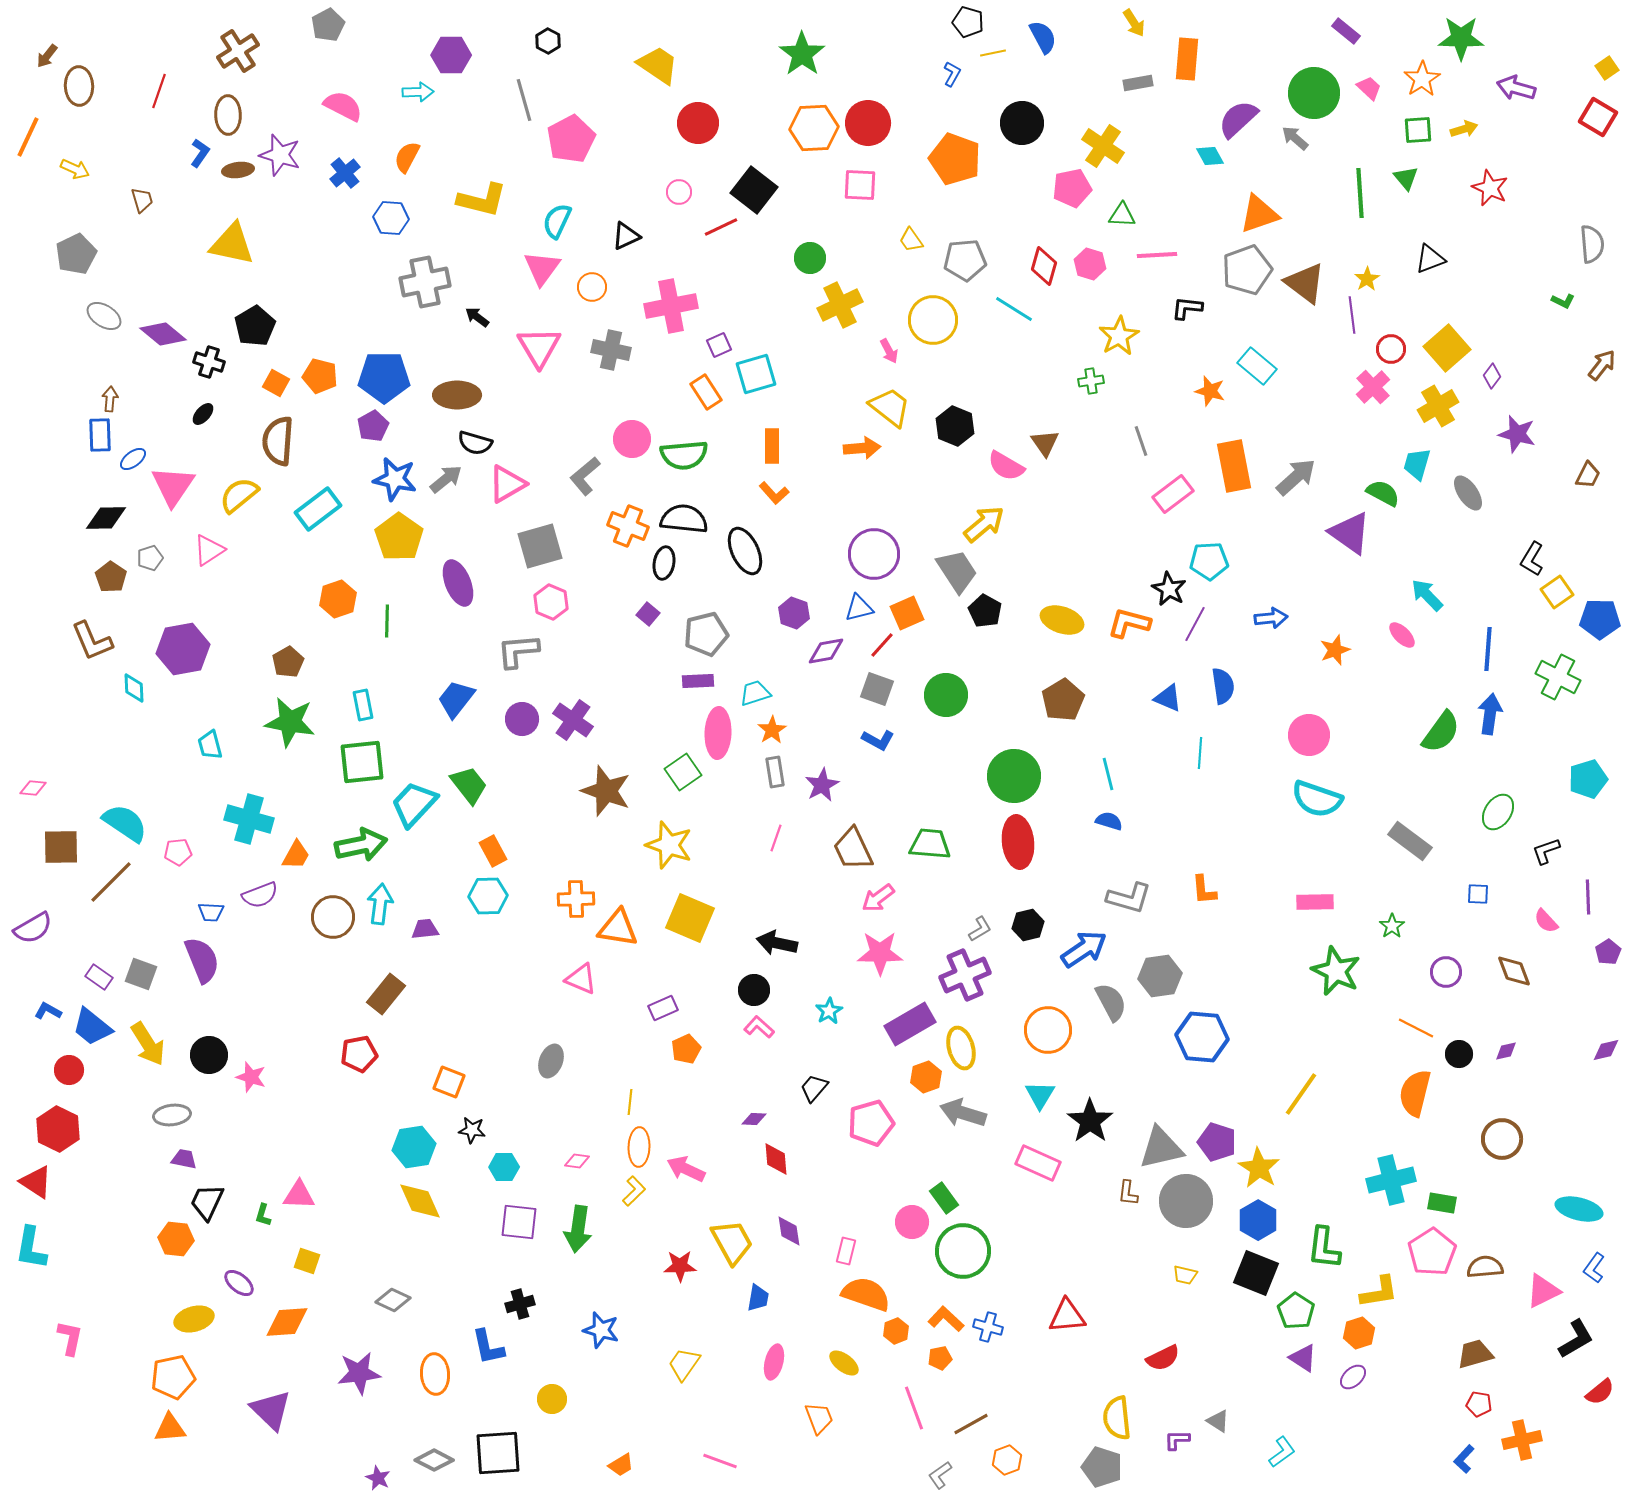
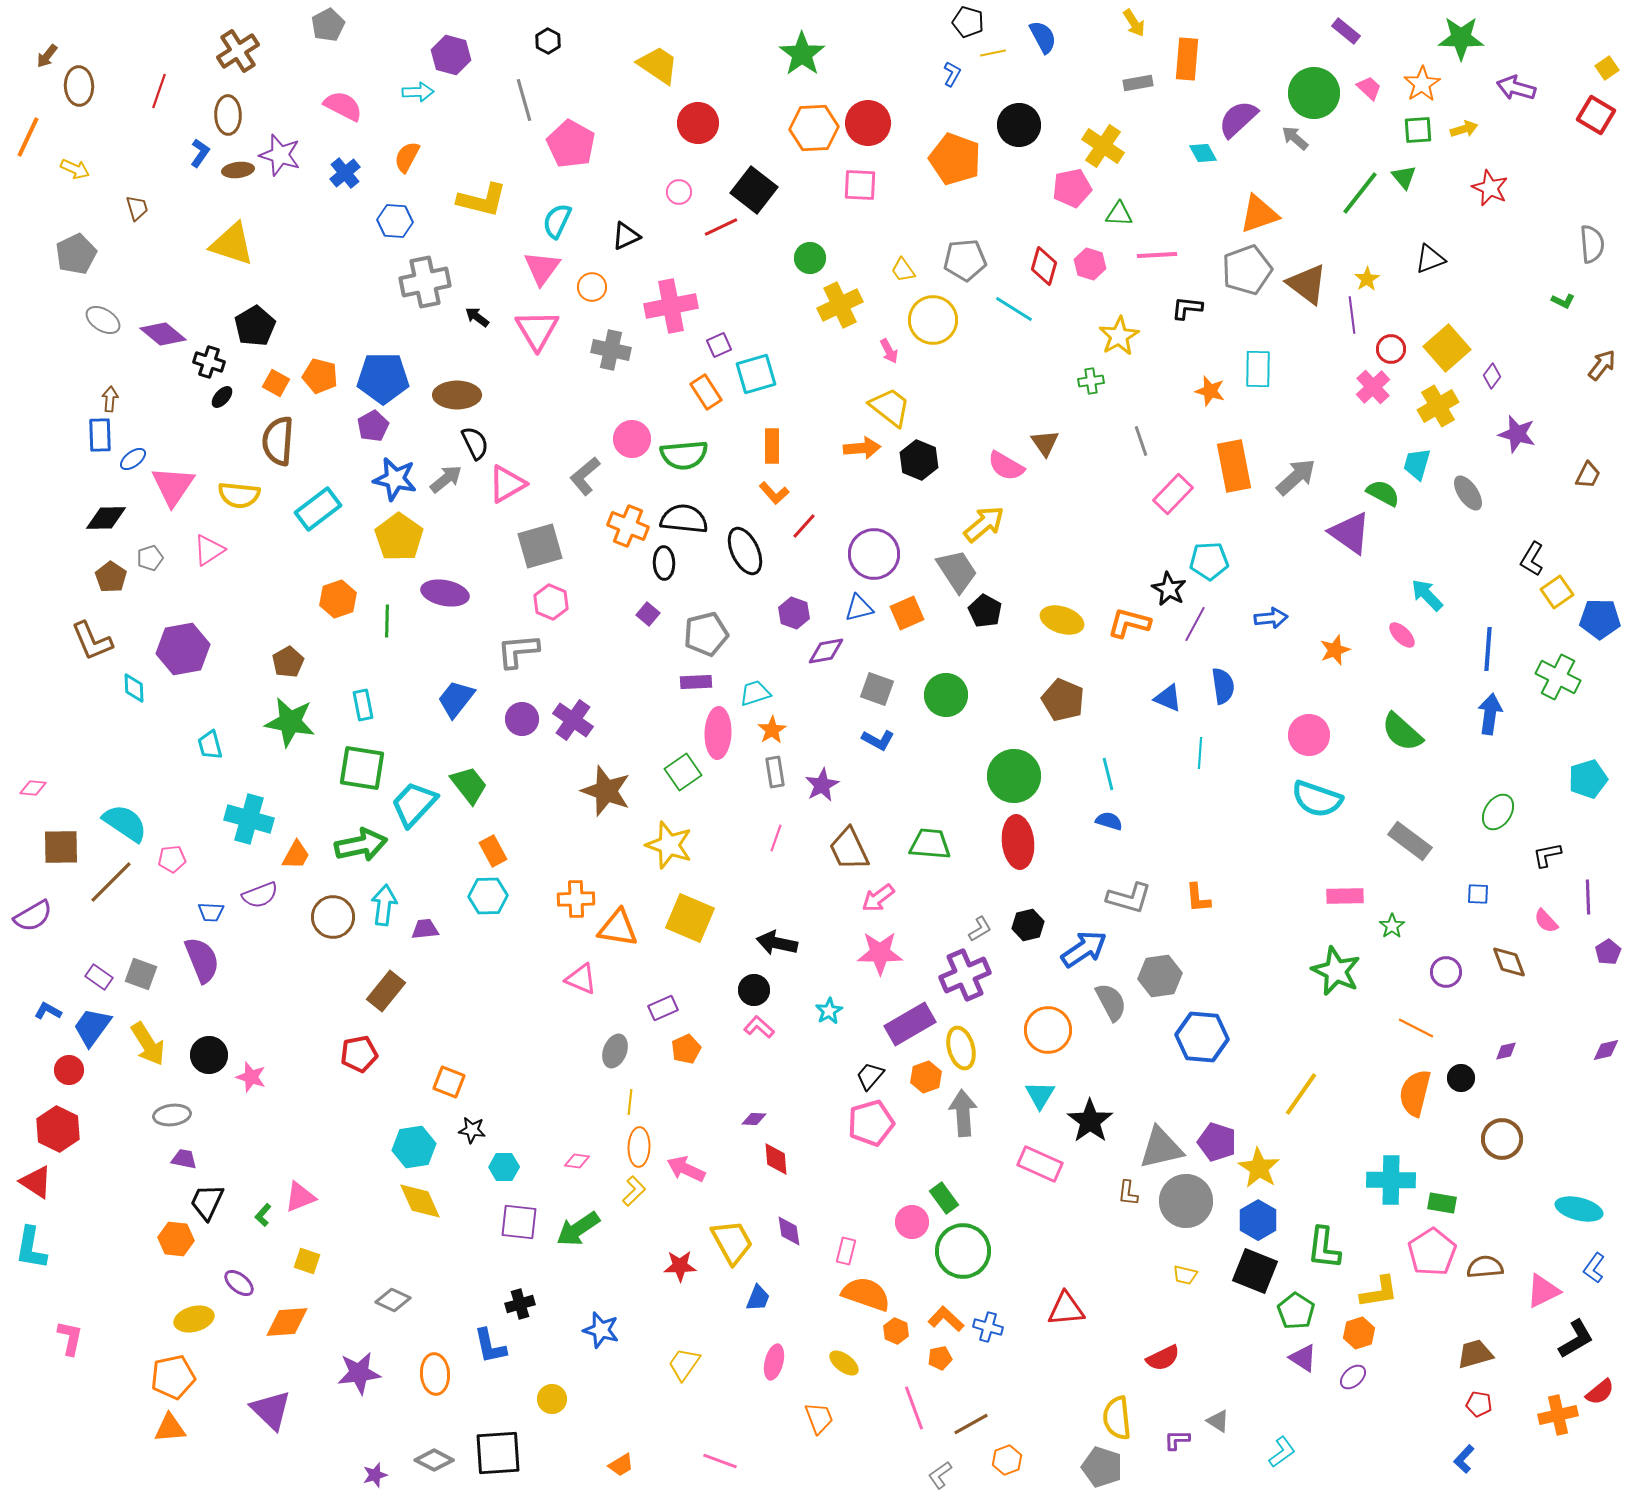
purple hexagon at (451, 55): rotated 15 degrees clockwise
orange star at (1422, 79): moved 5 px down
red square at (1598, 117): moved 2 px left, 2 px up
black circle at (1022, 123): moved 3 px left, 2 px down
pink pentagon at (571, 139): moved 5 px down; rotated 15 degrees counterclockwise
cyan diamond at (1210, 156): moved 7 px left, 3 px up
green triangle at (1406, 178): moved 2 px left, 1 px up
green line at (1360, 193): rotated 42 degrees clockwise
brown trapezoid at (142, 200): moved 5 px left, 8 px down
green triangle at (1122, 215): moved 3 px left, 1 px up
blue hexagon at (391, 218): moved 4 px right, 3 px down
yellow trapezoid at (911, 240): moved 8 px left, 30 px down
yellow triangle at (232, 244): rotated 6 degrees clockwise
brown triangle at (1305, 283): moved 2 px right, 1 px down
gray ellipse at (104, 316): moved 1 px left, 4 px down
pink triangle at (539, 347): moved 2 px left, 17 px up
cyan rectangle at (1257, 366): moved 1 px right, 3 px down; rotated 51 degrees clockwise
blue pentagon at (384, 377): moved 1 px left, 1 px down
black ellipse at (203, 414): moved 19 px right, 17 px up
black hexagon at (955, 426): moved 36 px left, 34 px down
black semicircle at (475, 443): rotated 132 degrees counterclockwise
pink rectangle at (1173, 494): rotated 9 degrees counterclockwise
yellow semicircle at (239, 495): rotated 135 degrees counterclockwise
black ellipse at (664, 563): rotated 12 degrees counterclockwise
purple ellipse at (458, 583): moved 13 px left, 10 px down; rotated 57 degrees counterclockwise
red line at (882, 645): moved 78 px left, 119 px up
purple rectangle at (698, 681): moved 2 px left, 1 px down
brown pentagon at (1063, 700): rotated 18 degrees counterclockwise
green semicircle at (1441, 732): moved 39 px left; rotated 96 degrees clockwise
green square at (362, 762): moved 6 px down; rotated 15 degrees clockwise
brown trapezoid at (853, 849): moved 4 px left
black L-shape at (1546, 851): moved 1 px right, 4 px down; rotated 8 degrees clockwise
pink pentagon at (178, 852): moved 6 px left, 7 px down
orange L-shape at (1204, 890): moved 6 px left, 8 px down
pink rectangle at (1315, 902): moved 30 px right, 6 px up
cyan arrow at (380, 904): moved 4 px right, 1 px down
purple semicircle at (33, 928): moved 12 px up
brown diamond at (1514, 971): moved 5 px left, 9 px up
brown rectangle at (386, 994): moved 3 px up
blue trapezoid at (92, 1027): rotated 87 degrees clockwise
black circle at (1459, 1054): moved 2 px right, 24 px down
gray ellipse at (551, 1061): moved 64 px right, 10 px up
black trapezoid at (814, 1088): moved 56 px right, 12 px up
gray arrow at (963, 1113): rotated 69 degrees clockwise
pink rectangle at (1038, 1163): moved 2 px right, 1 px down
cyan cross at (1391, 1180): rotated 15 degrees clockwise
pink triangle at (299, 1195): moved 1 px right, 2 px down; rotated 24 degrees counterclockwise
green L-shape at (263, 1215): rotated 25 degrees clockwise
green arrow at (578, 1229): rotated 48 degrees clockwise
black square at (1256, 1273): moved 1 px left, 2 px up
blue trapezoid at (758, 1298): rotated 12 degrees clockwise
red triangle at (1067, 1316): moved 1 px left, 7 px up
orange hexagon at (896, 1331): rotated 15 degrees counterclockwise
blue L-shape at (488, 1347): moved 2 px right, 1 px up
orange cross at (1522, 1440): moved 36 px right, 25 px up
purple star at (378, 1478): moved 3 px left, 3 px up; rotated 30 degrees clockwise
